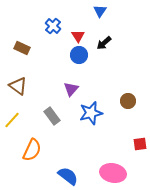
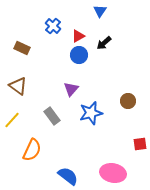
red triangle: rotated 32 degrees clockwise
